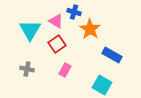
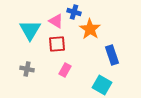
red square: rotated 30 degrees clockwise
blue rectangle: rotated 42 degrees clockwise
